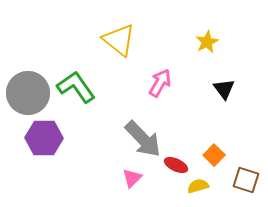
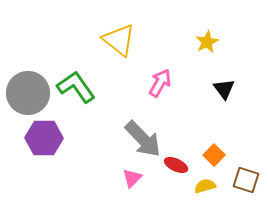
yellow semicircle: moved 7 px right
